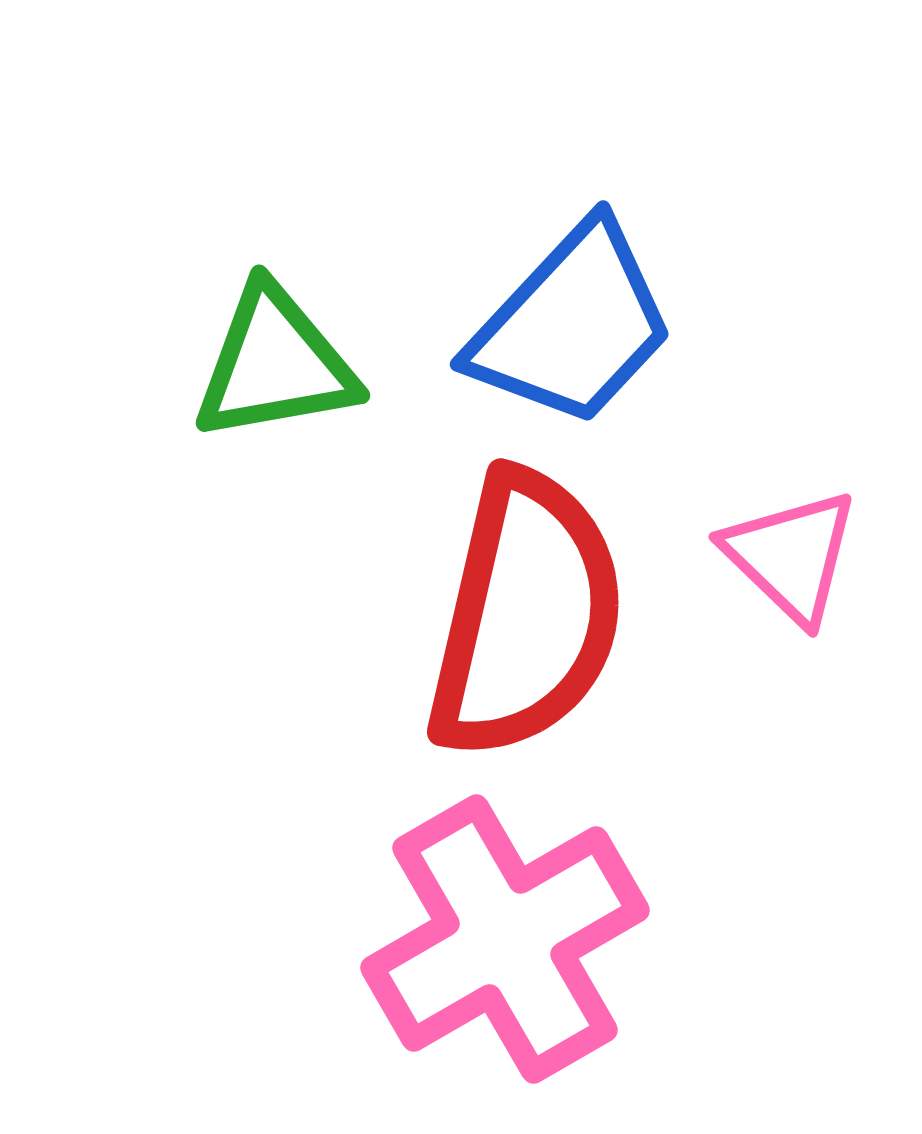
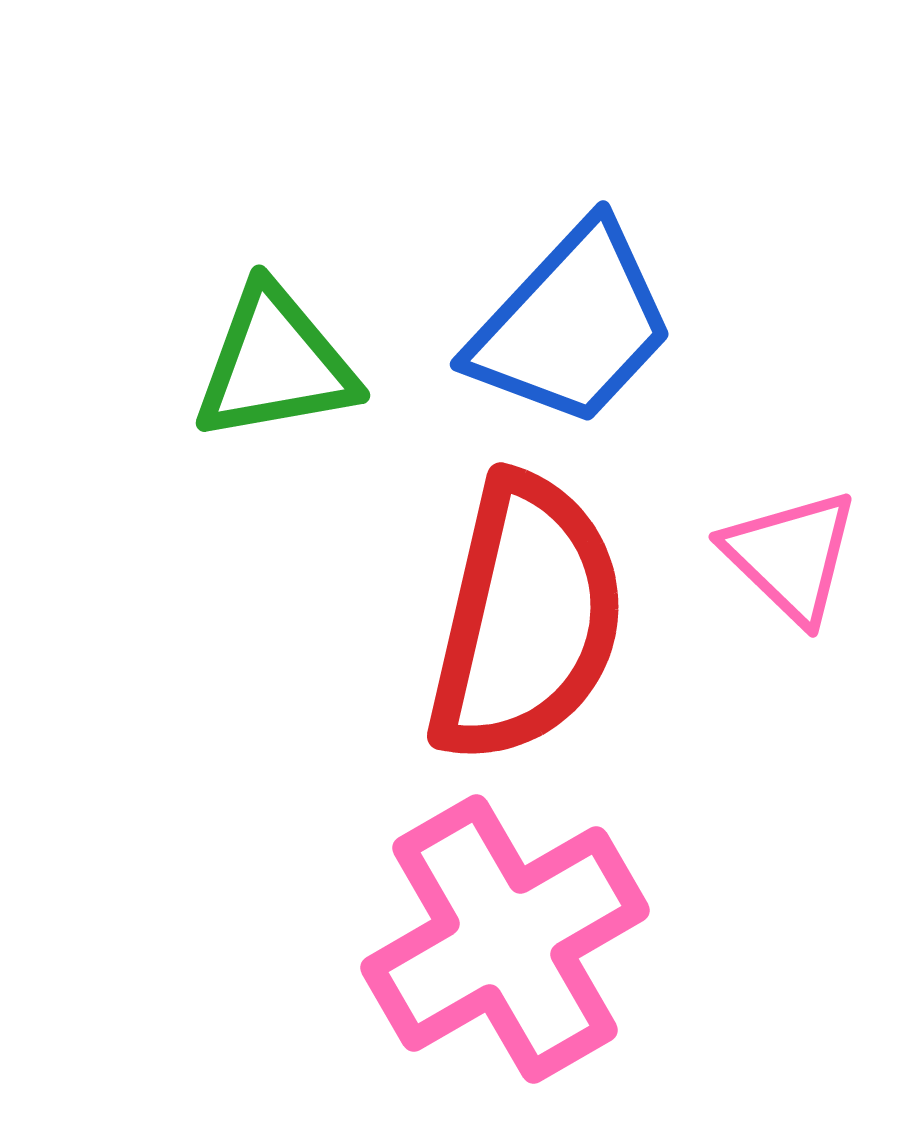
red semicircle: moved 4 px down
